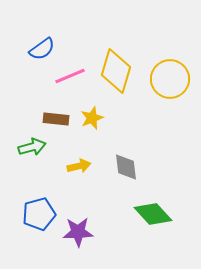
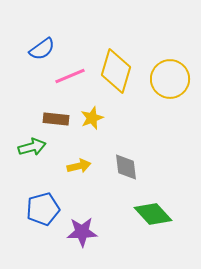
blue pentagon: moved 4 px right, 5 px up
purple star: moved 4 px right
